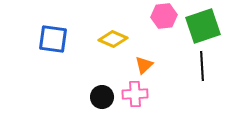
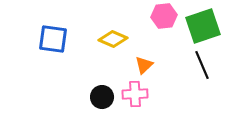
black line: moved 1 px up; rotated 20 degrees counterclockwise
